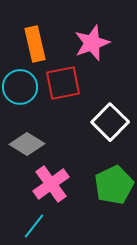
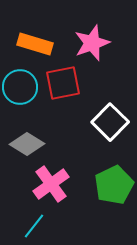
orange rectangle: rotated 60 degrees counterclockwise
